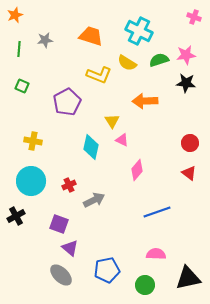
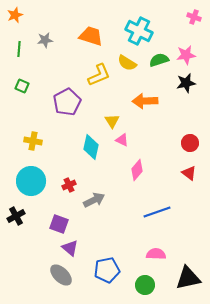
yellow L-shape: rotated 45 degrees counterclockwise
black star: rotated 18 degrees counterclockwise
